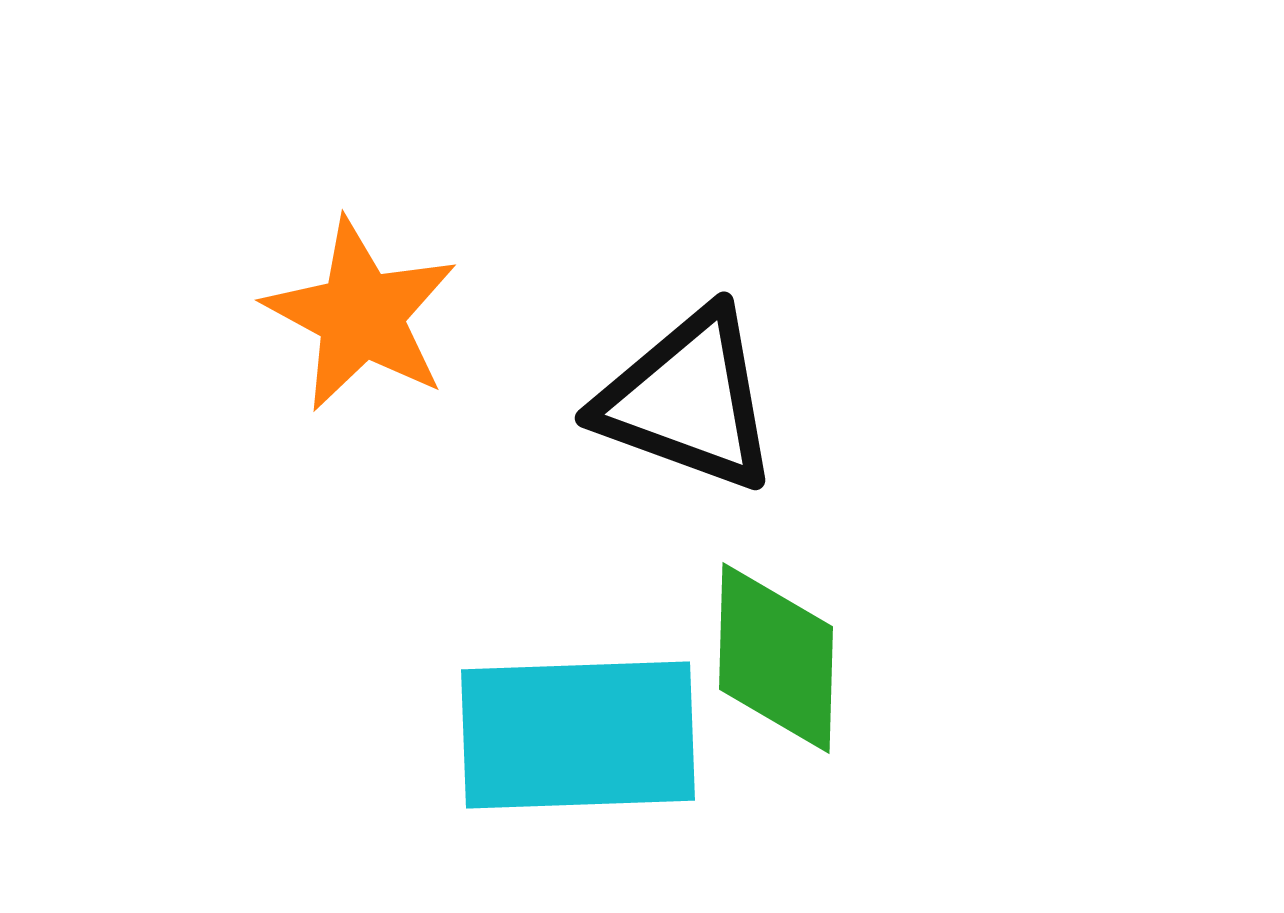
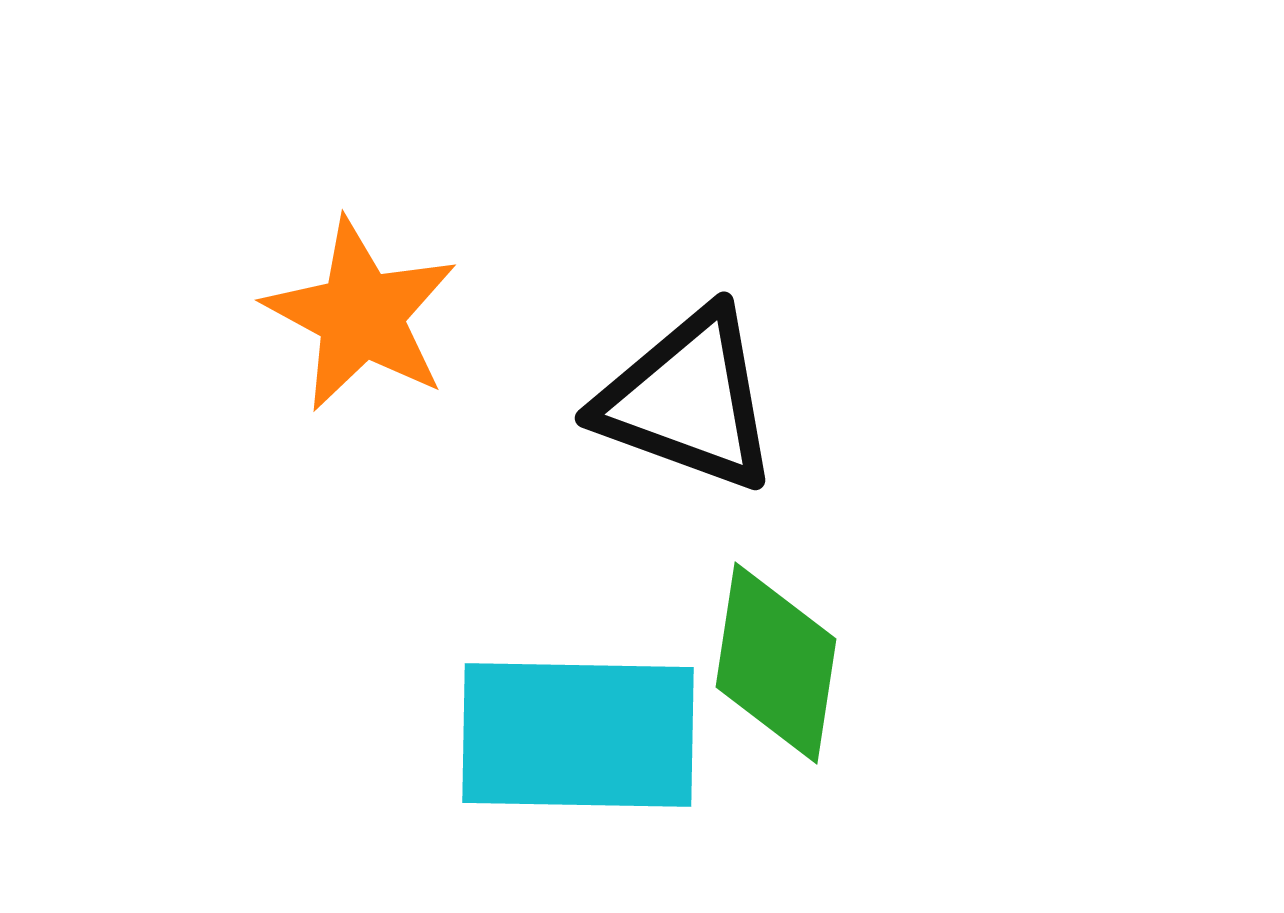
green diamond: moved 5 px down; rotated 7 degrees clockwise
cyan rectangle: rotated 3 degrees clockwise
